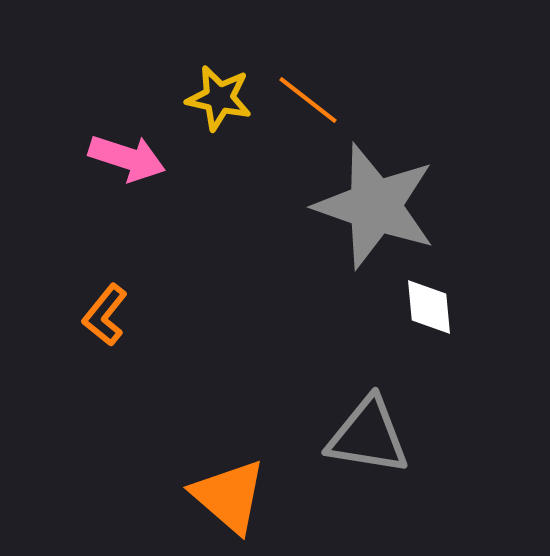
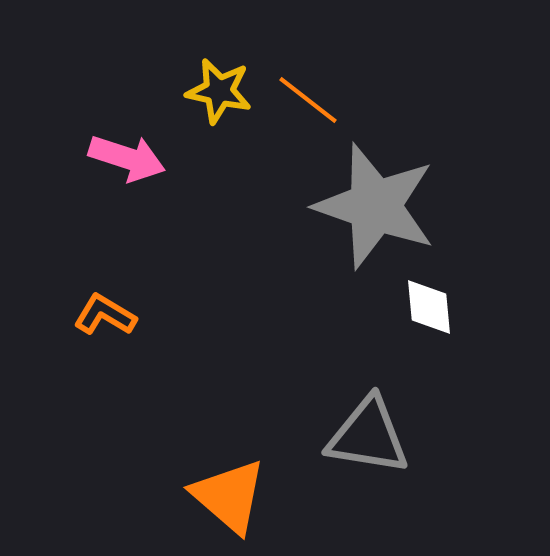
yellow star: moved 7 px up
orange L-shape: rotated 82 degrees clockwise
